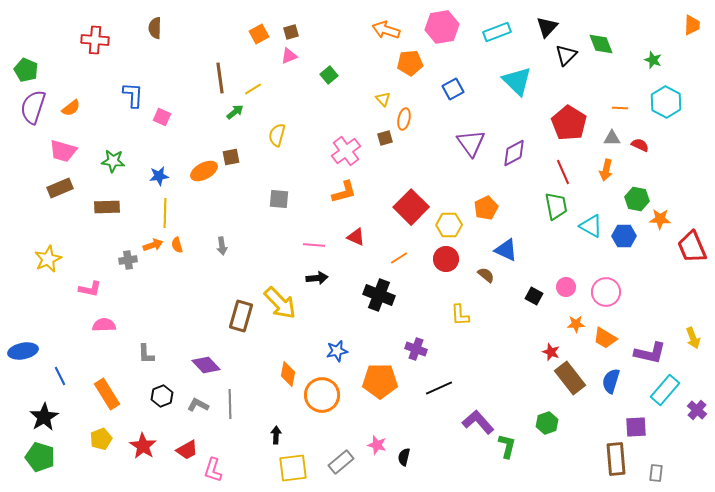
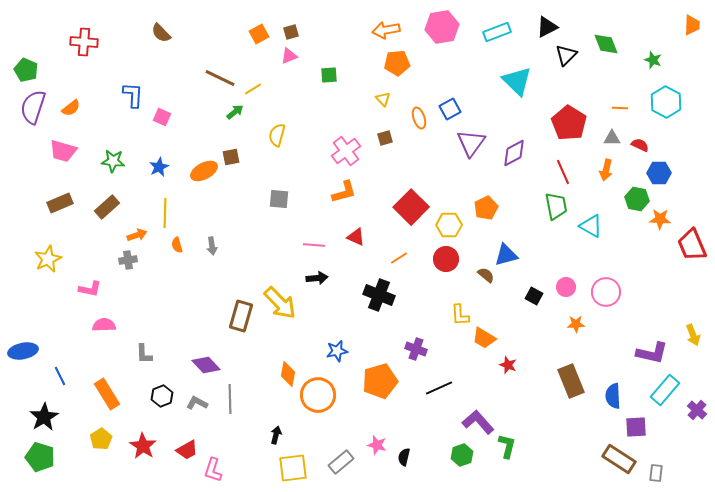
black triangle at (547, 27): rotated 20 degrees clockwise
brown semicircle at (155, 28): moved 6 px right, 5 px down; rotated 45 degrees counterclockwise
orange arrow at (386, 30): rotated 28 degrees counterclockwise
red cross at (95, 40): moved 11 px left, 2 px down
green diamond at (601, 44): moved 5 px right
orange pentagon at (410, 63): moved 13 px left
green square at (329, 75): rotated 36 degrees clockwise
brown line at (220, 78): rotated 56 degrees counterclockwise
blue square at (453, 89): moved 3 px left, 20 px down
orange ellipse at (404, 119): moved 15 px right, 1 px up; rotated 30 degrees counterclockwise
purple triangle at (471, 143): rotated 12 degrees clockwise
blue star at (159, 176): moved 9 px up; rotated 18 degrees counterclockwise
brown rectangle at (60, 188): moved 15 px down
brown rectangle at (107, 207): rotated 40 degrees counterclockwise
blue hexagon at (624, 236): moved 35 px right, 63 px up
orange arrow at (153, 245): moved 16 px left, 10 px up
gray arrow at (222, 246): moved 10 px left
red trapezoid at (692, 247): moved 2 px up
blue triangle at (506, 250): moved 5 px down; rotated 40 degrees counterclockwise
orange trapezoid at (605, 338): moved 121 px left
yellow arrow at (693, 338): moved 3 px up
red star at (551, 352): moved 43 px left, 13 px down
purple L-shape at (650, 353): moved 2 px right
gray L-shape at (146, 354): moved 2 px left
brown rectangle at (570, 378): moved 1 px right, 3 px down; rotated 16 degrees clockwise
orange pentagon at (380, 381): rotated 16 degrees counterclockwise
blue semicircle at (611, 381): moved 2 px right, 15 px down; rotated 20 degrees counterclockwise
orange circle at (322, 395): moved 4 px left
gray line at (230, 404): moved 5 px up
gray L-shape at (198, 405): moved 1 px left, 2 px up
green hexagon at (547, 423): moved 85 px left, 32 px down
black arrow at (276, 435): rotated 12 degrees clockwise
yellow pentagon at (101, 439): rotated 10 degrees counterclockwise
brown rectangle at (616, 459): moved 3 px right; rotated 52 degrees counterclockwise
